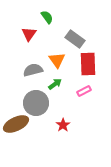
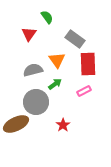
gray circle: moved 1 px up
